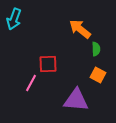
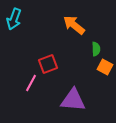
orange arrow: moved 6 px left, 4 px up
red square: rotated 18 degrees counterclockwise
orange square: moved 7 px right, 8 px up
purple triangle: moved 3 px left
